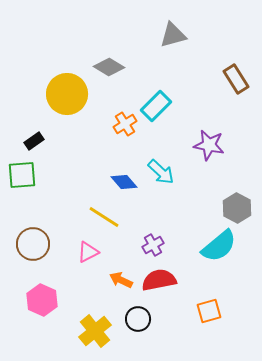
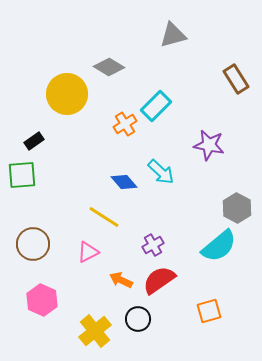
red semicircle: rotated 24 degrees counterclockwise
